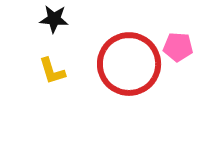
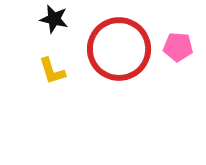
black star: rotated 8 degrees clockwise
red circle: moved 10 px left, 15 px up
